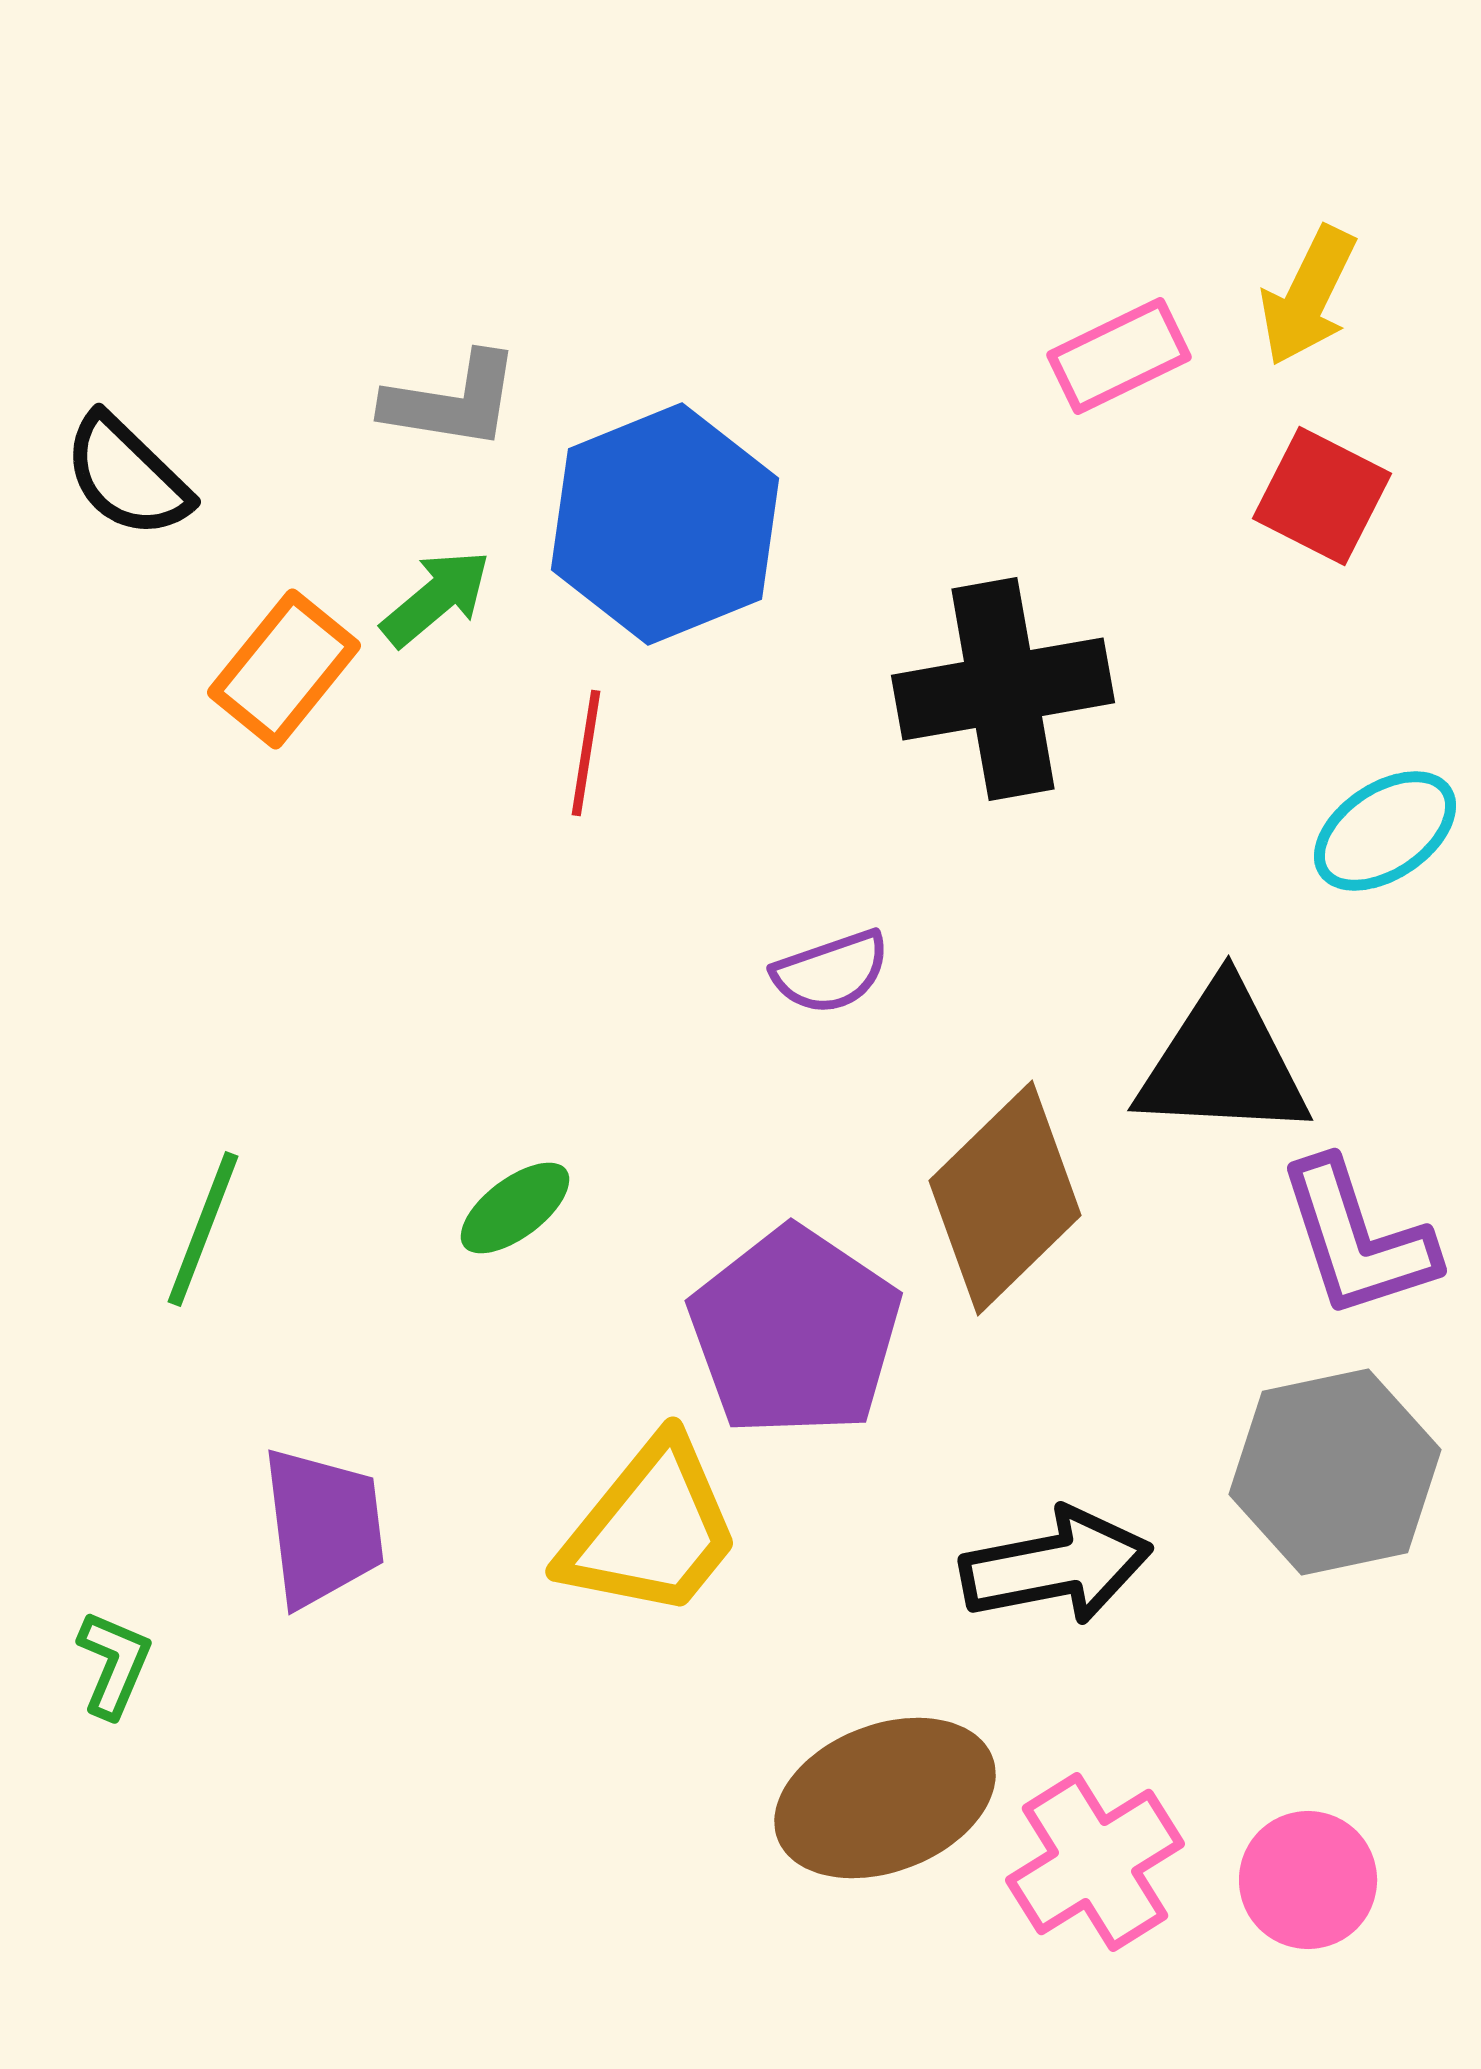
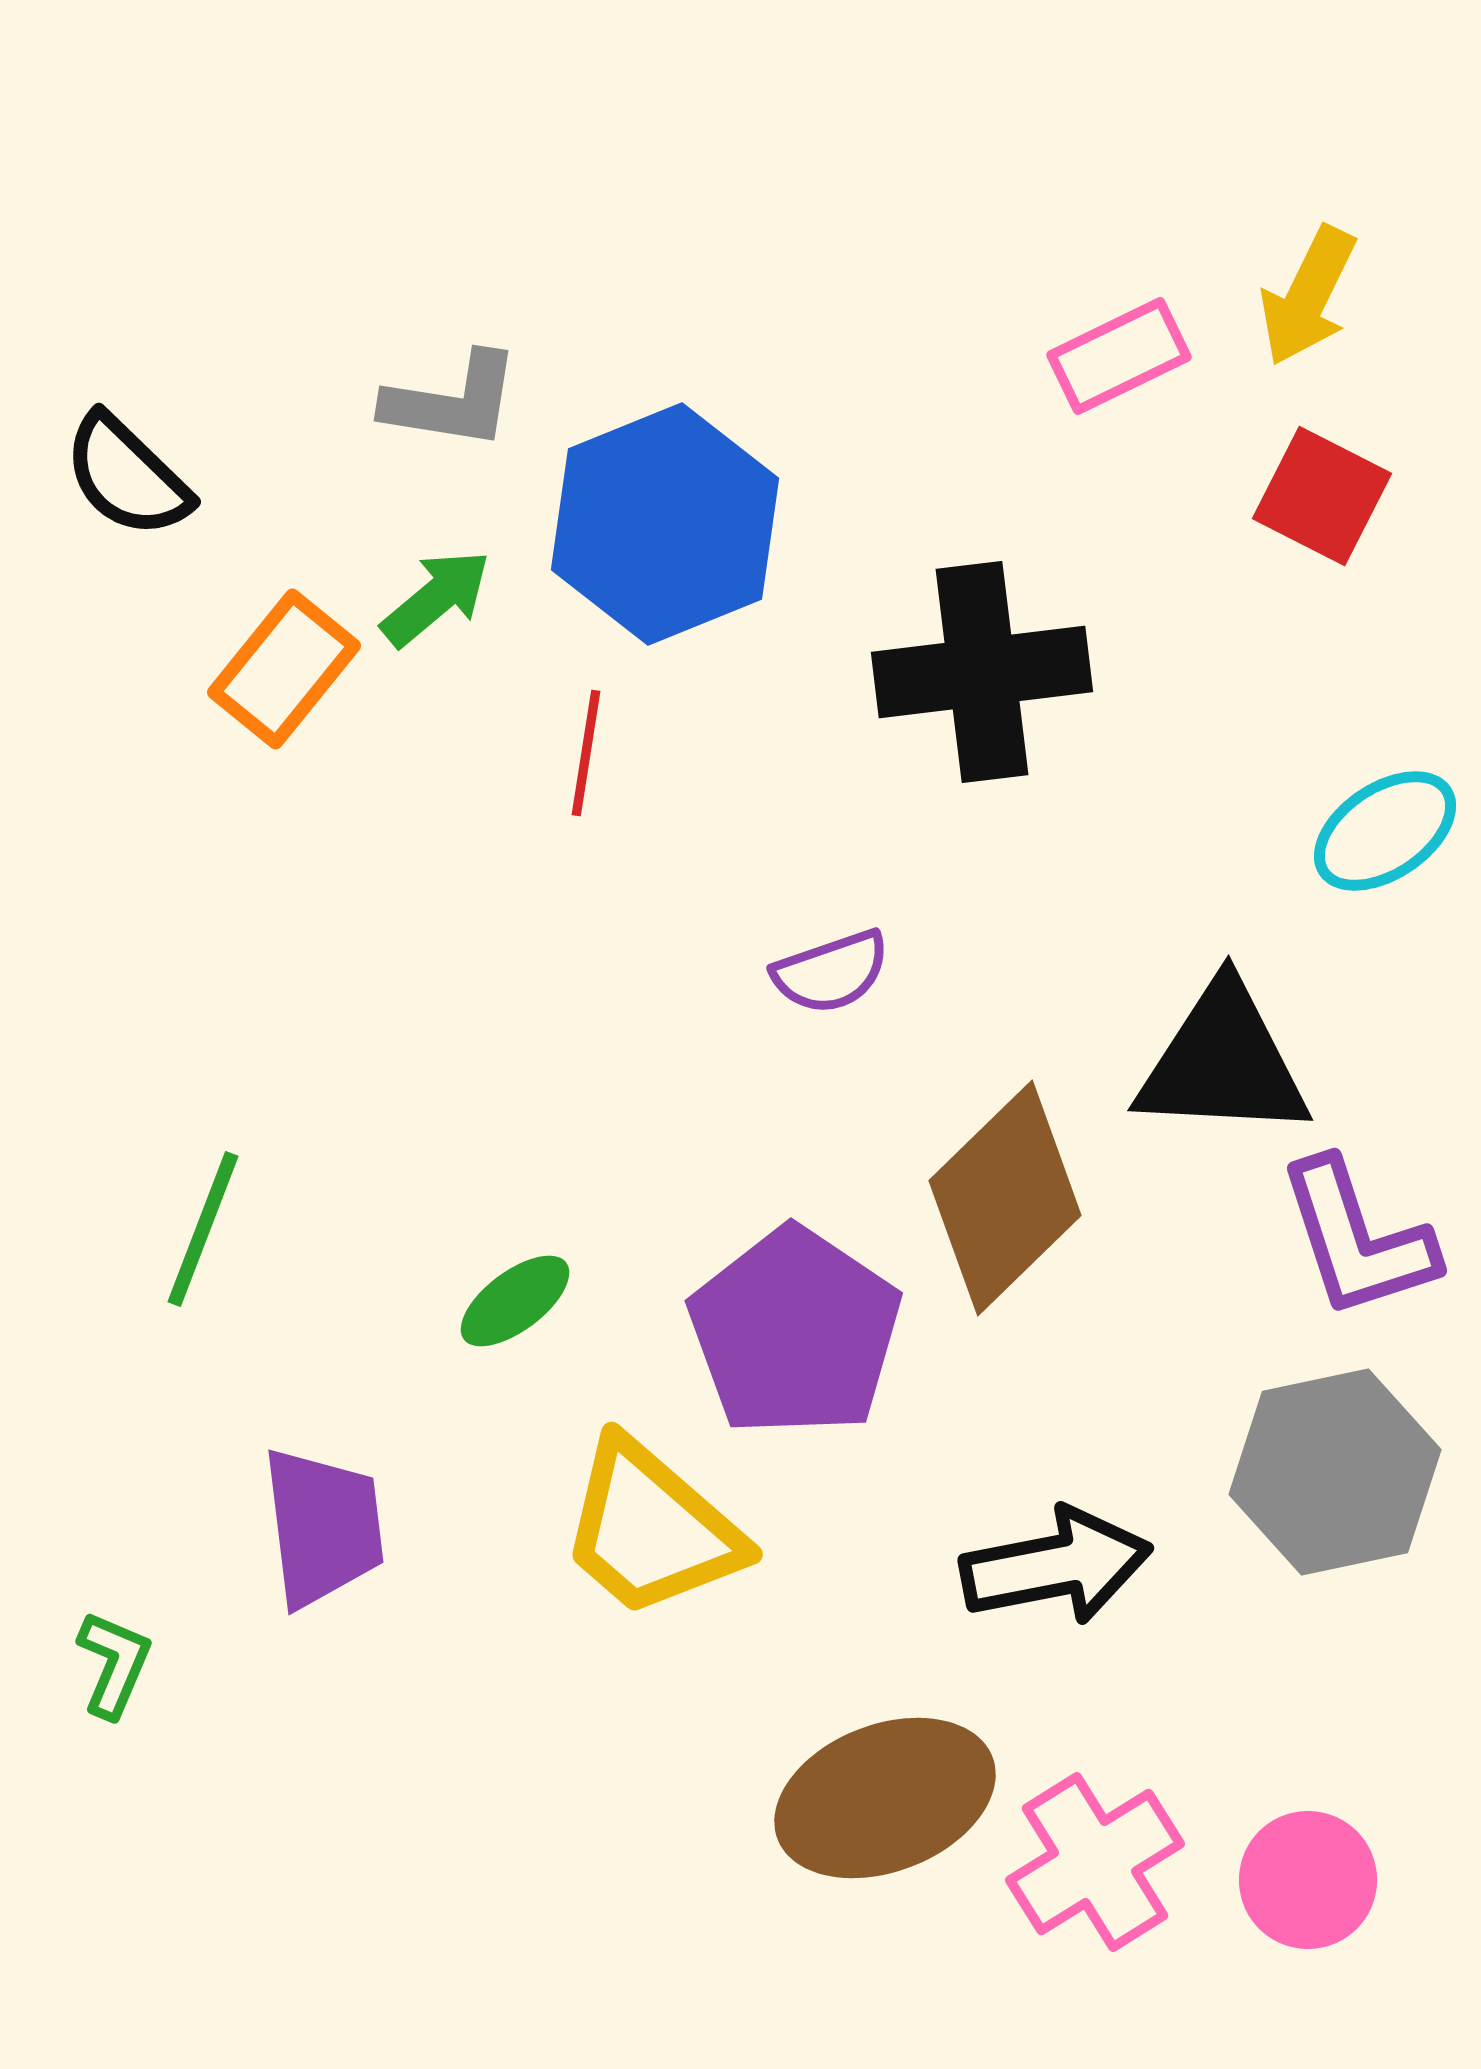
black cross: moved 21 px left, 17 px up; rotated 3 degrees clockwise
green ellipse: moved 93 px down
yellow trapezoid: rotated 92 degrees clockwise
